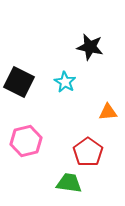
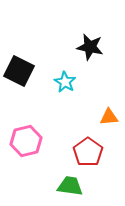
black square: moved 11 px up
orange triangle: moved 1 px right, 5 px down
green trapezoid: moved 1 px right, 3 px down
